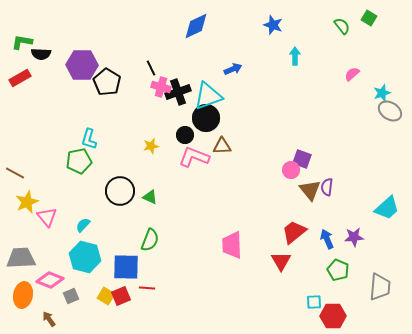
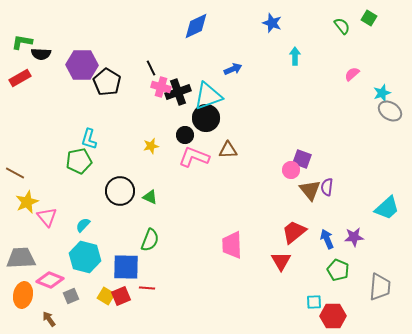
blue star at (273, 25): moved 1 px left, 2 px up
brown triangle at (222, 146): moved 6 px right, 4 px down
